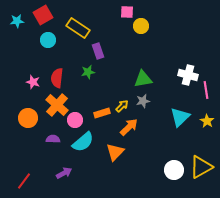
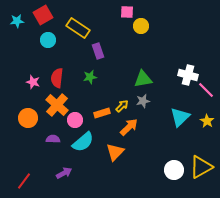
green star: moved 2 px right, 5 px down
pink line: rotated 36 degrees counterclockwise
